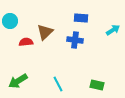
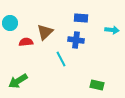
cyan circle: moved 2 px down
cyan arrow: moved 1 px left; rotated 40 degrees clockwise
blue cross: moved 1 px right
cyan line: moved 3 px right, 25 px up
